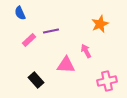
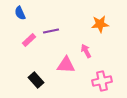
orange star: rotated 18 degrees clockwise
pink cross: moved 5 px left
